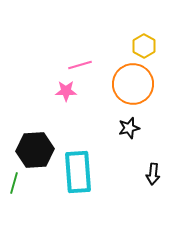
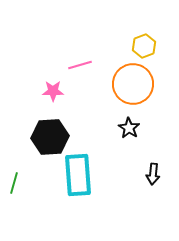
yellow hexagon: rotated 10 degrees clockwise
pink star: moved 13 px left
black star: rotated 25 degrees counterclockwise
black hexagon: moved 15 px right, 13 px up
cyan rectangle: moved 3 px down
